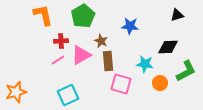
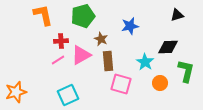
green pentagon: rotated 15 degrees clockwise
blue star: rotated 18 degrees counterclockwise
brown star: moved 2 px up
cyan star: moved 2 px up; rotated 24 degrees clockwise
green L-shape: rotated 50 degrees counterclockwise
